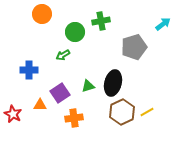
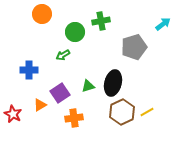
orange triangle: rotated 32 degrees counterclockwise
